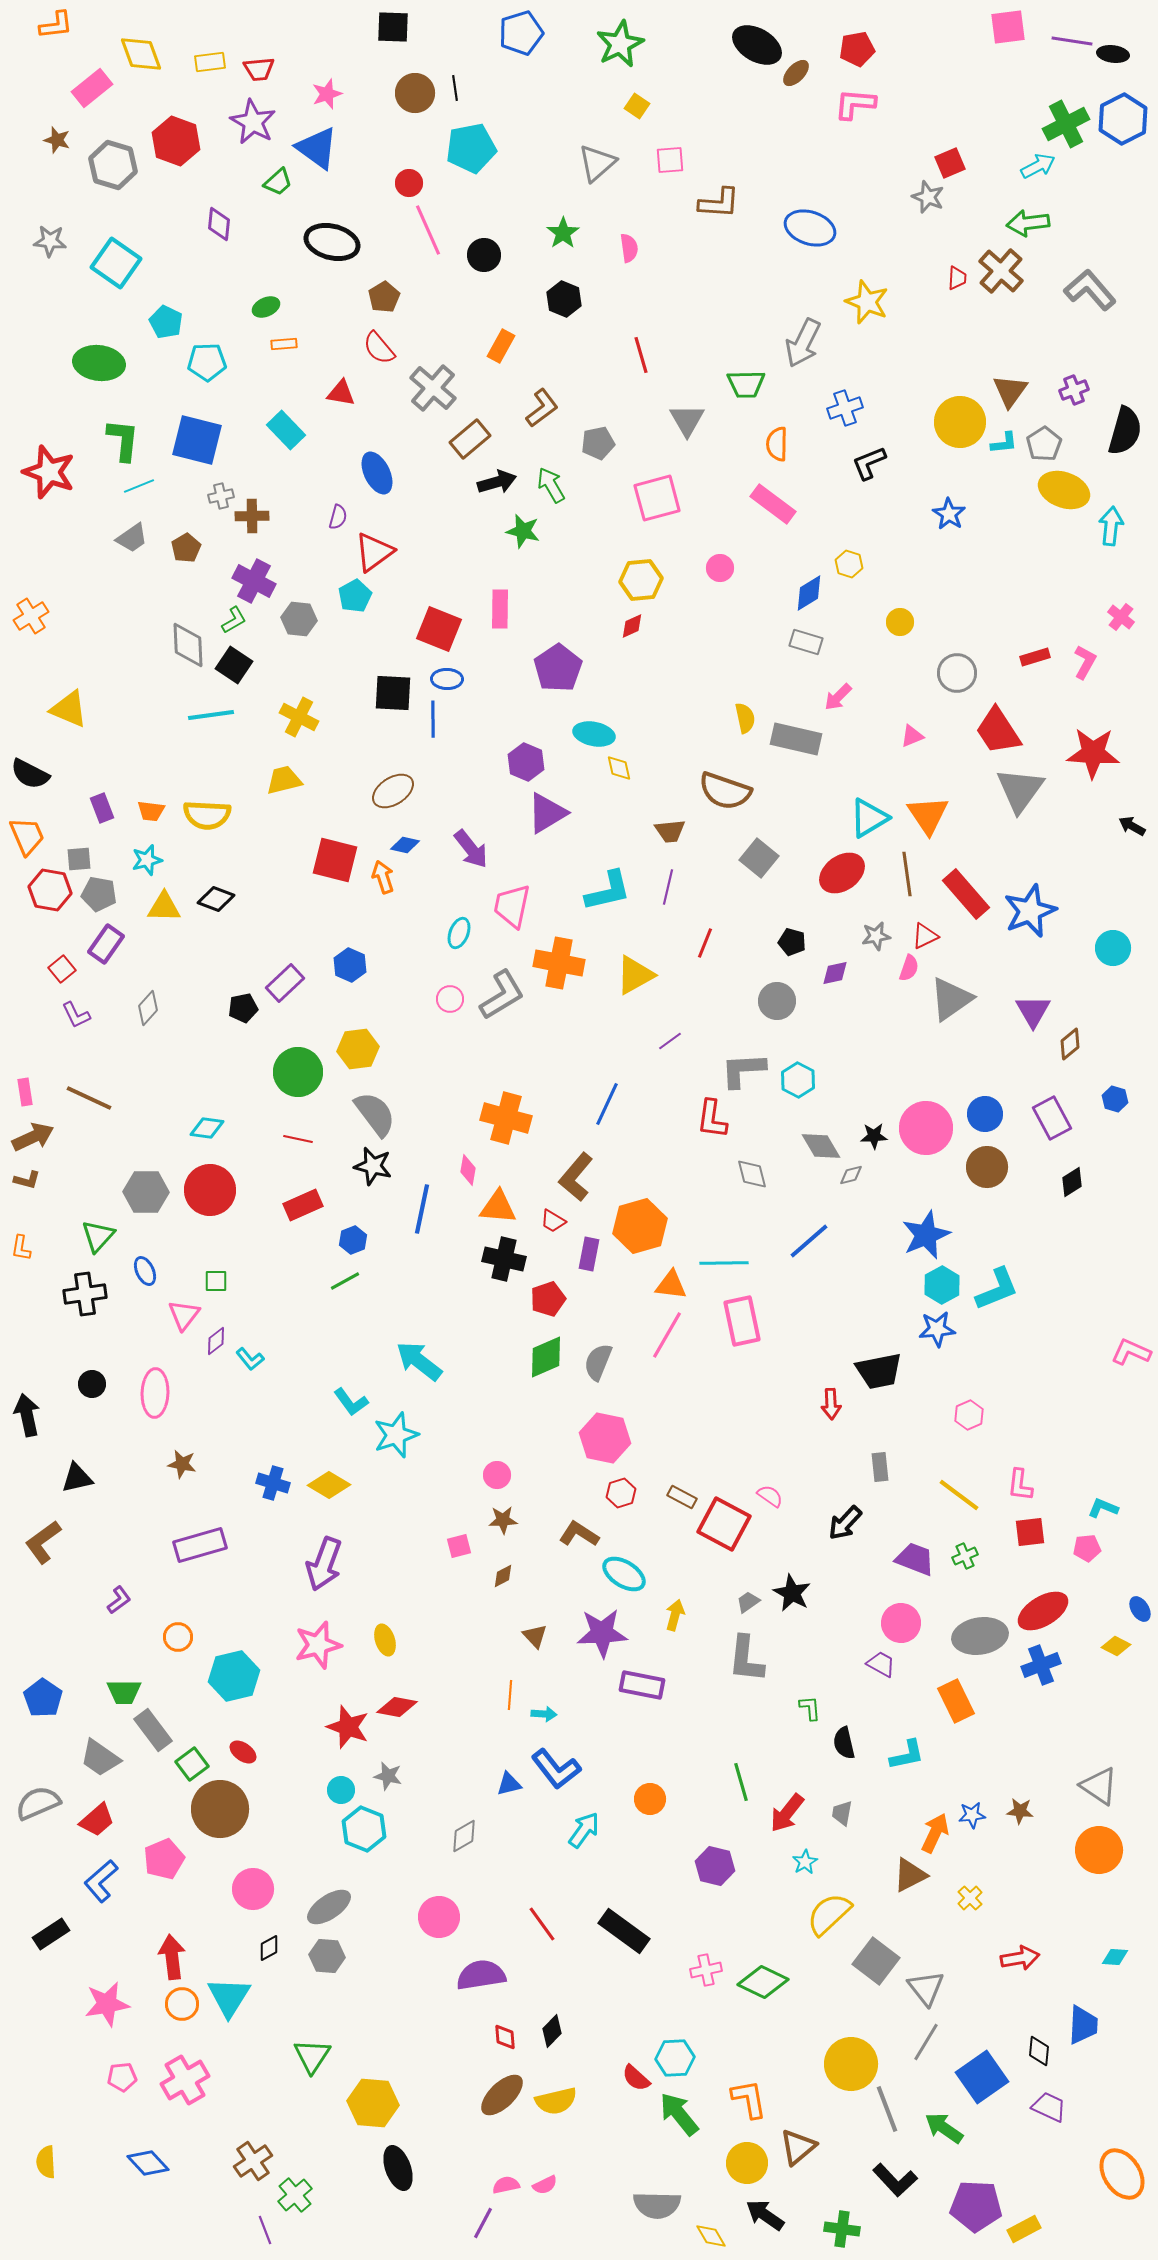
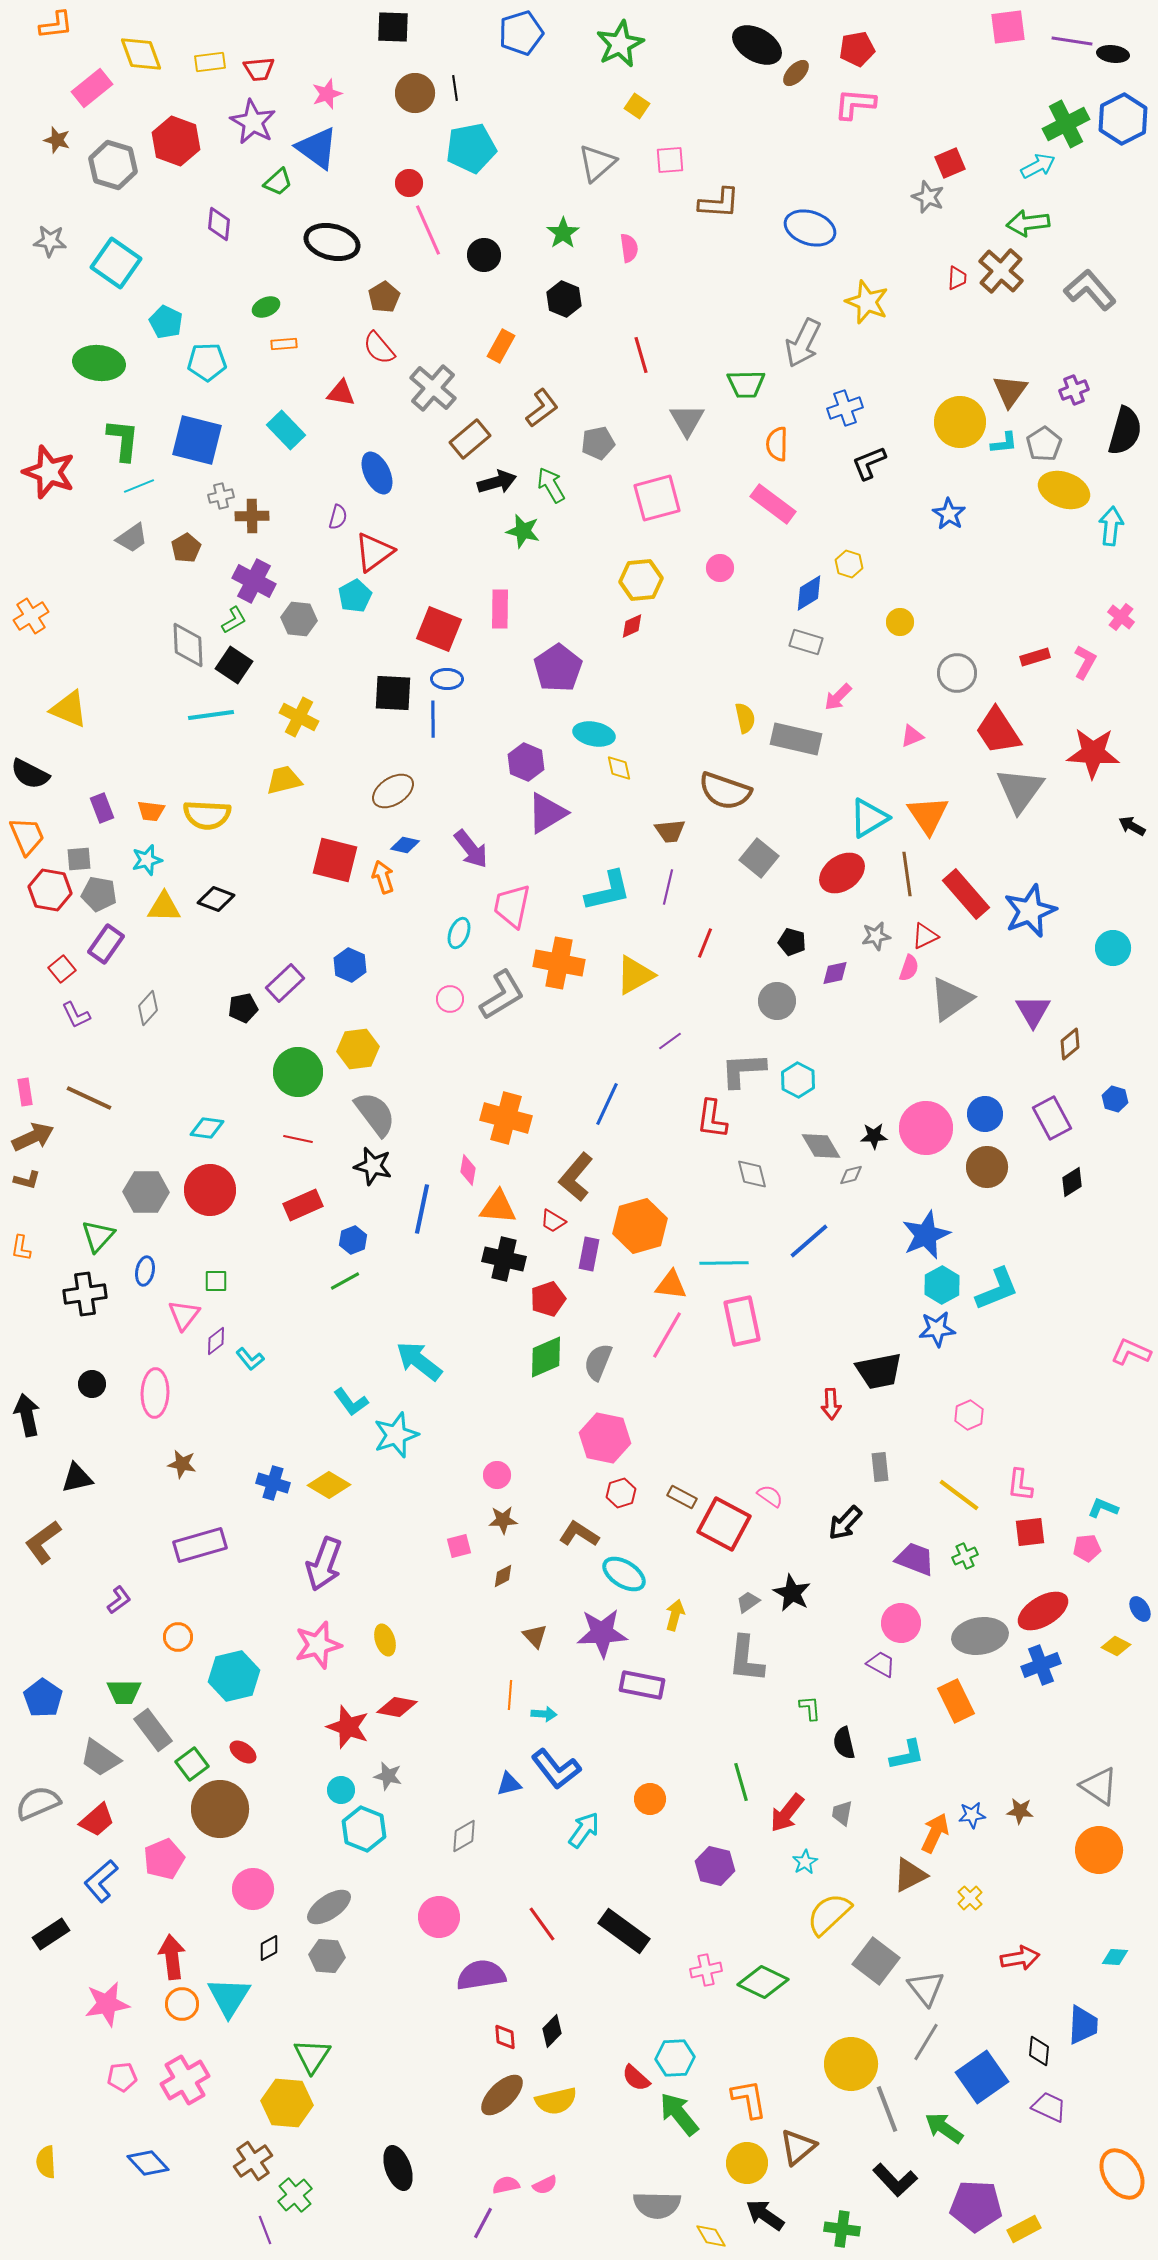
blue ellipse at (145, 1271): rotated 36 degrees clockwise
yellow hexagon at (373, 2103): moved 86 px left
